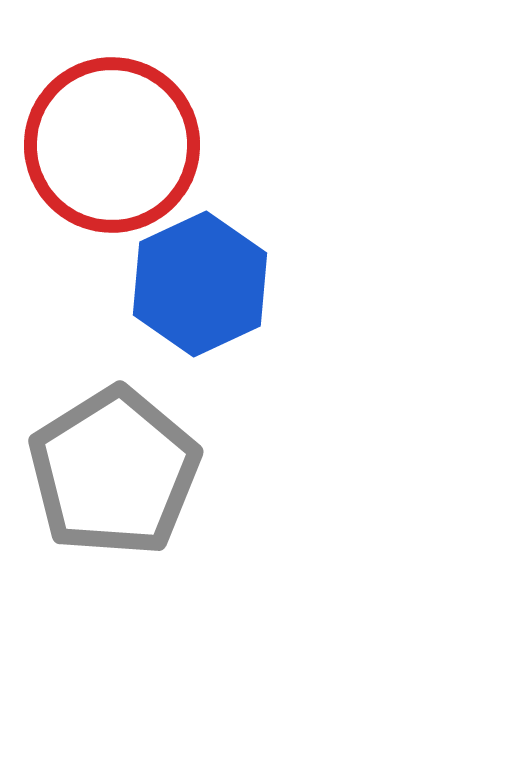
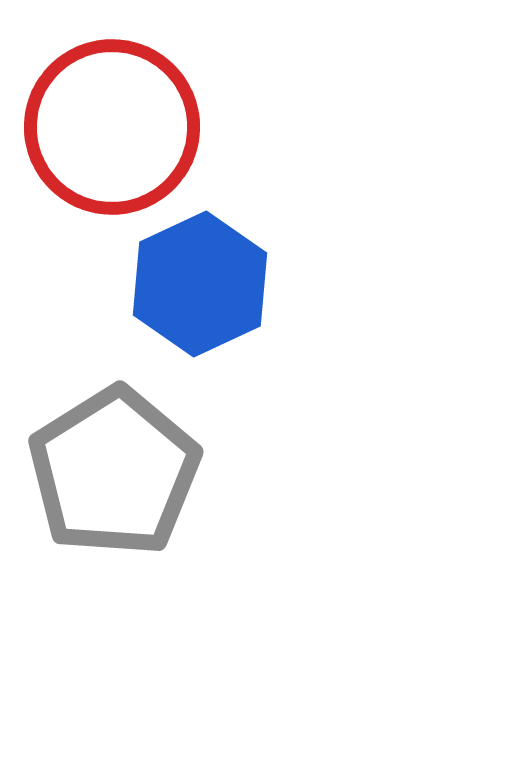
red circle: moved 18 px up
